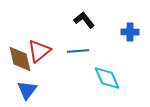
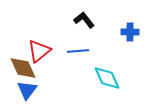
brown diamond: moved 3 px right, 9 px down; rotated 12 degrees counterclockwise
